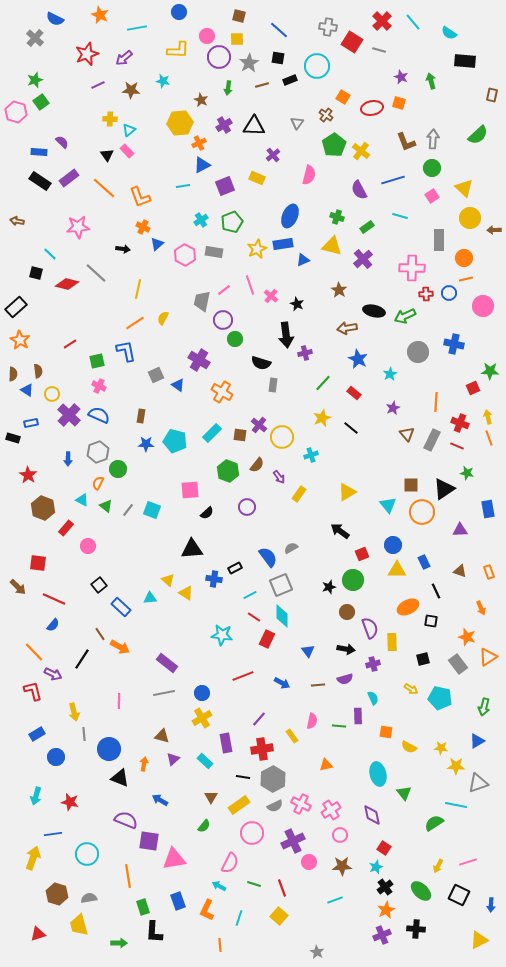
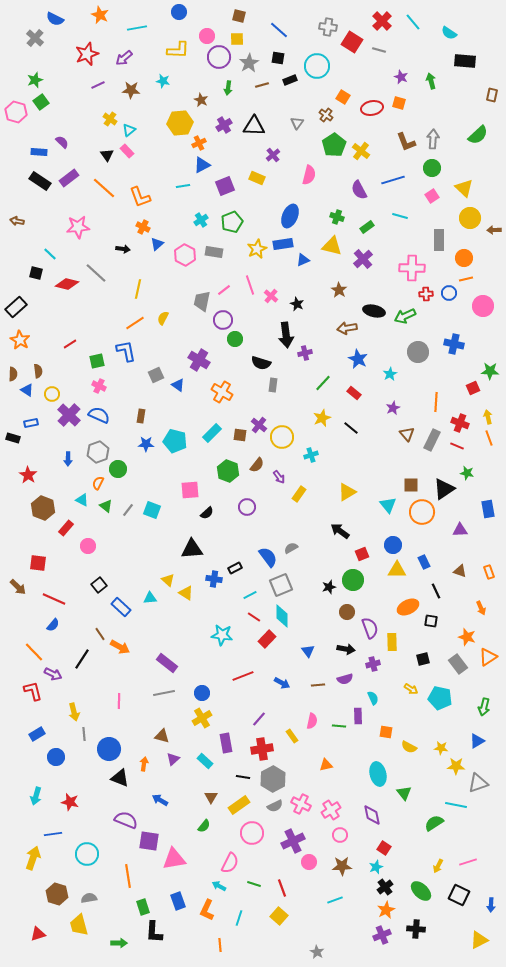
yellow cross at (110, 119): rotated 32 degrees clockwise
red rectangle at (267, 639): rotated 18 degrees clockwise
